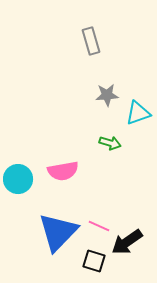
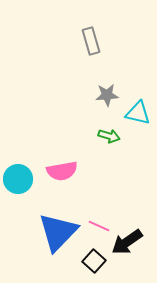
cyan triangle: rotated 32 degrees clockwise
green arrow: moved 1 px left, 7 px up
pink semicircle: moved 1 px left
black square: rotated 25 degrees clockwise
